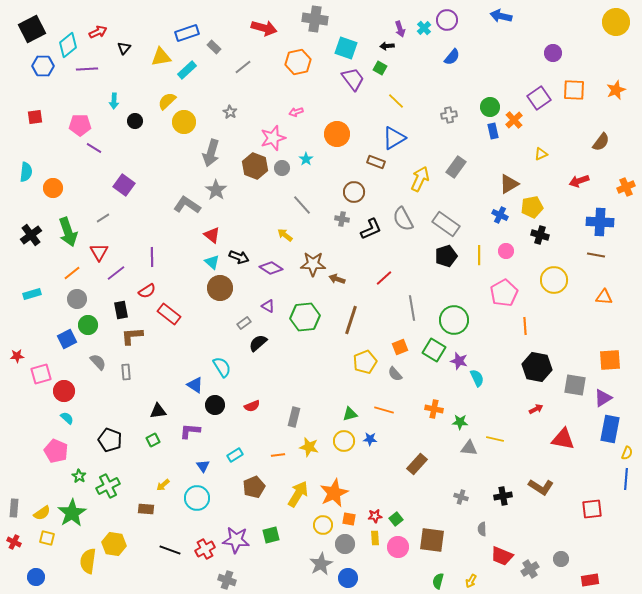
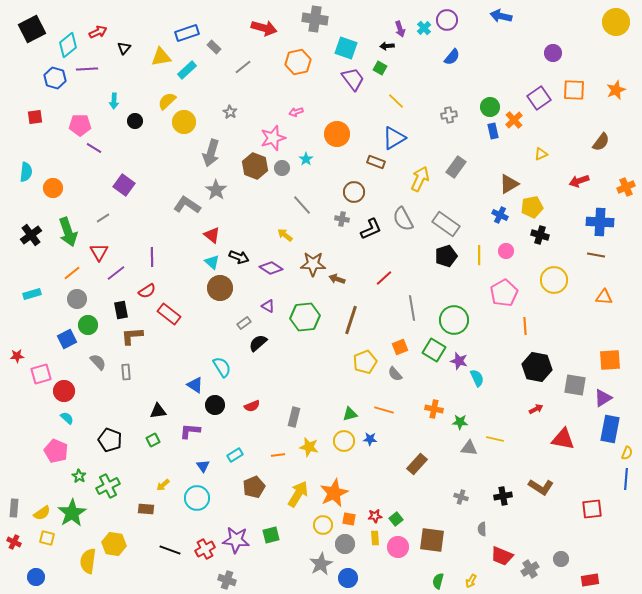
blue hexagon at (43, 66): moved 12 px right, 12 px down; rotated 15 degrees clockwise
